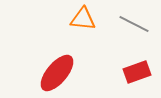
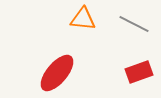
red rectangle: moved 2 px right
